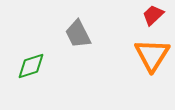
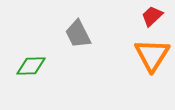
red trapezoid: moved 1 px left, 1 px down
green diamond: rotated 16 degrees clockwise
